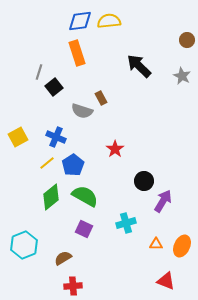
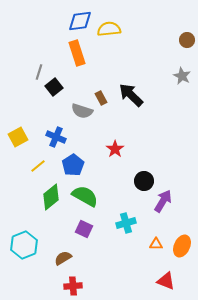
yellow semicircle: moved 8 px down
black arrow: moved 8 px left, 29 px down
yellow line: moved 9 px left, 3 px down
